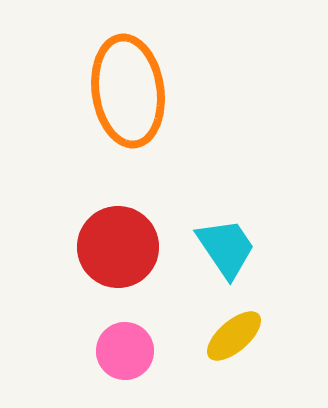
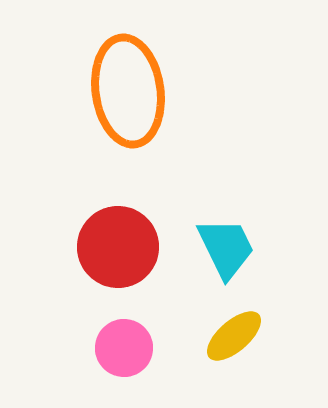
cyan trapezoid: rotated 8 degrees clockwise
pink circle: moved 1 px left, 3 px up
